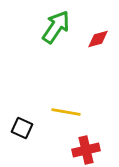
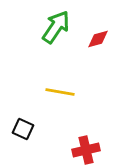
yellow line: moved 6 px left, 20 px up
black square: moved 1 px right, 1 px down
